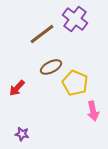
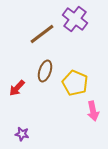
brown ellipse: moved 6 px left, 4 px down; rotated 45 degrees counterclockwise
